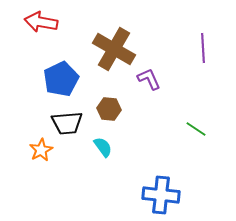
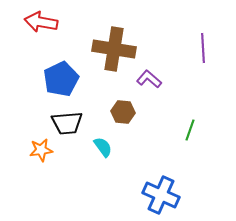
brown cross: rotated 21 degrees counterclockwise
purple L-shape: rotated 25 degrees counterclockwise
brown hexagon: moved 14 px right, 3 px down
green line: moved 6 px left, 1 px down; rotated 75 degrees clockwise
orange star: rotated 20 degrees clockwise
blue cross: rotated 18 degrees clockwise
